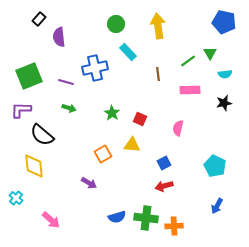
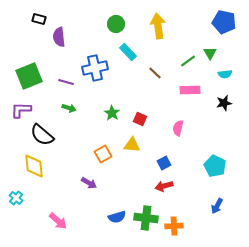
black rectangle: rotated 64 degrees clockwise
brown line: moved 3 px left, 1 px up; rotated 40 degrees counterclockwise
pink arrow: moved 7 px right, 1 px down
